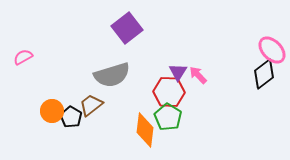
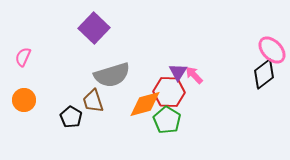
purple square: moved 33 px left; rotated 8 degrees counterclockwise
pink semicircle: rotated 36 degrees counterclockwise
pink arrow: moved 4 px left
brown trapezoid: moved 2 px right, 4 px up; rotated 70 degrees counterclockwise
orange circle: moved 28 px left, 11 px up
green pentagon: moved 1 px left, 3 px down
orange diamond: moved 26 px up; rotated 68 degrees clockwise
